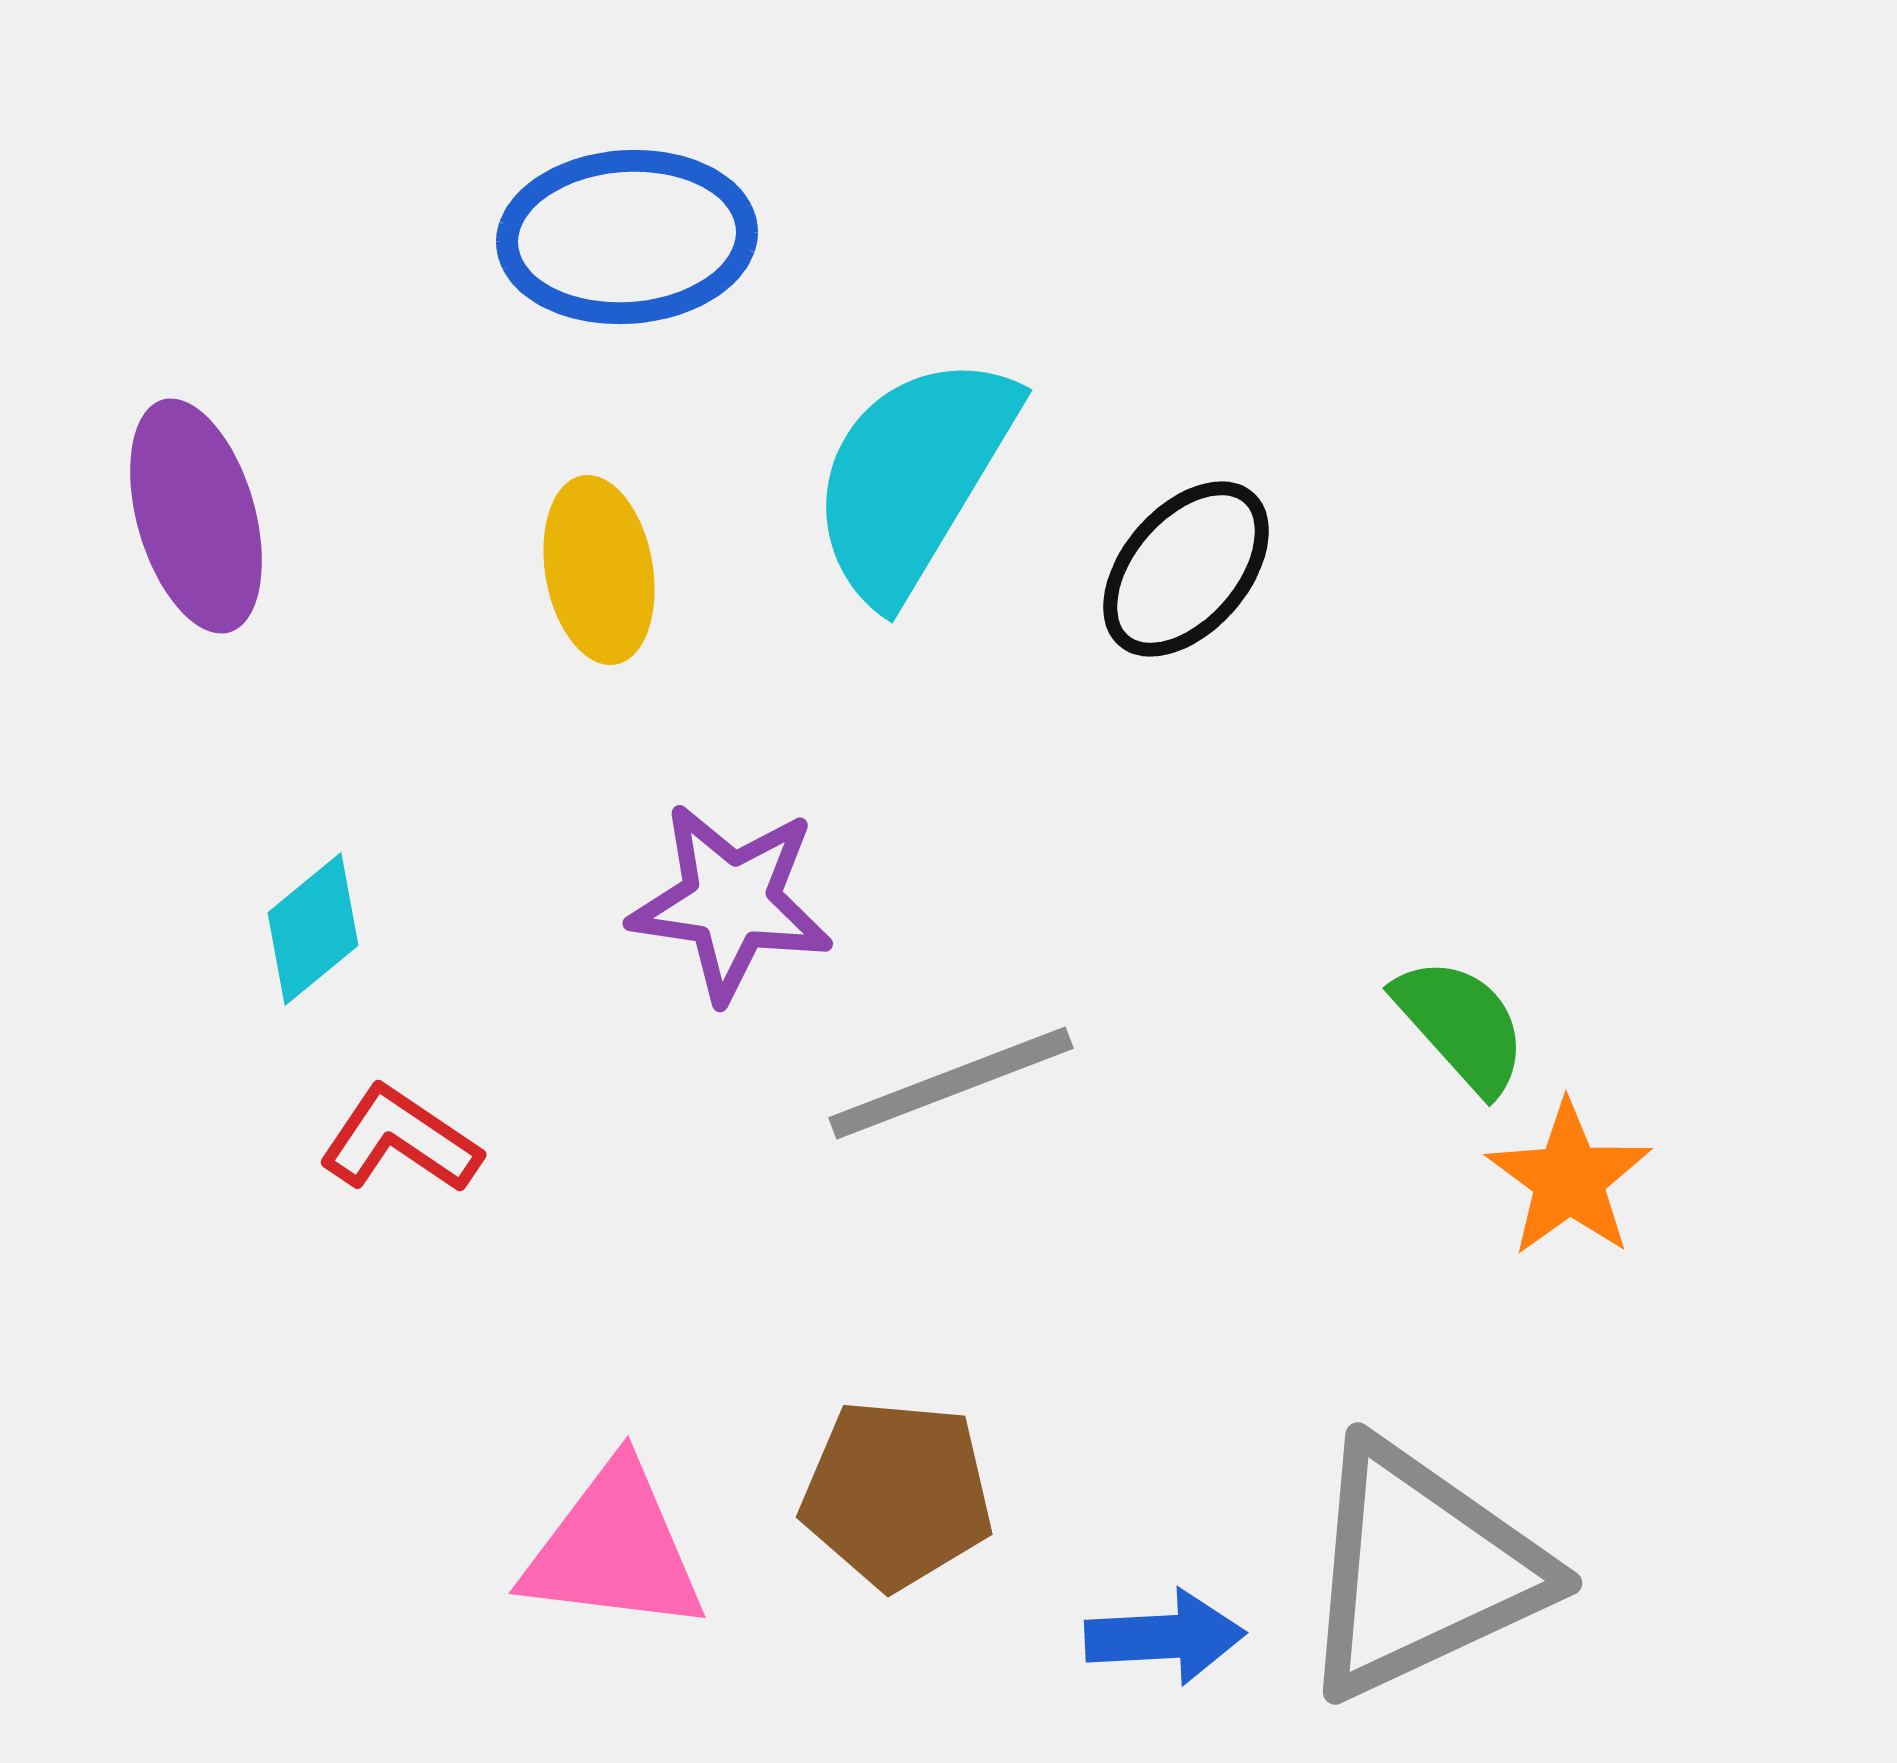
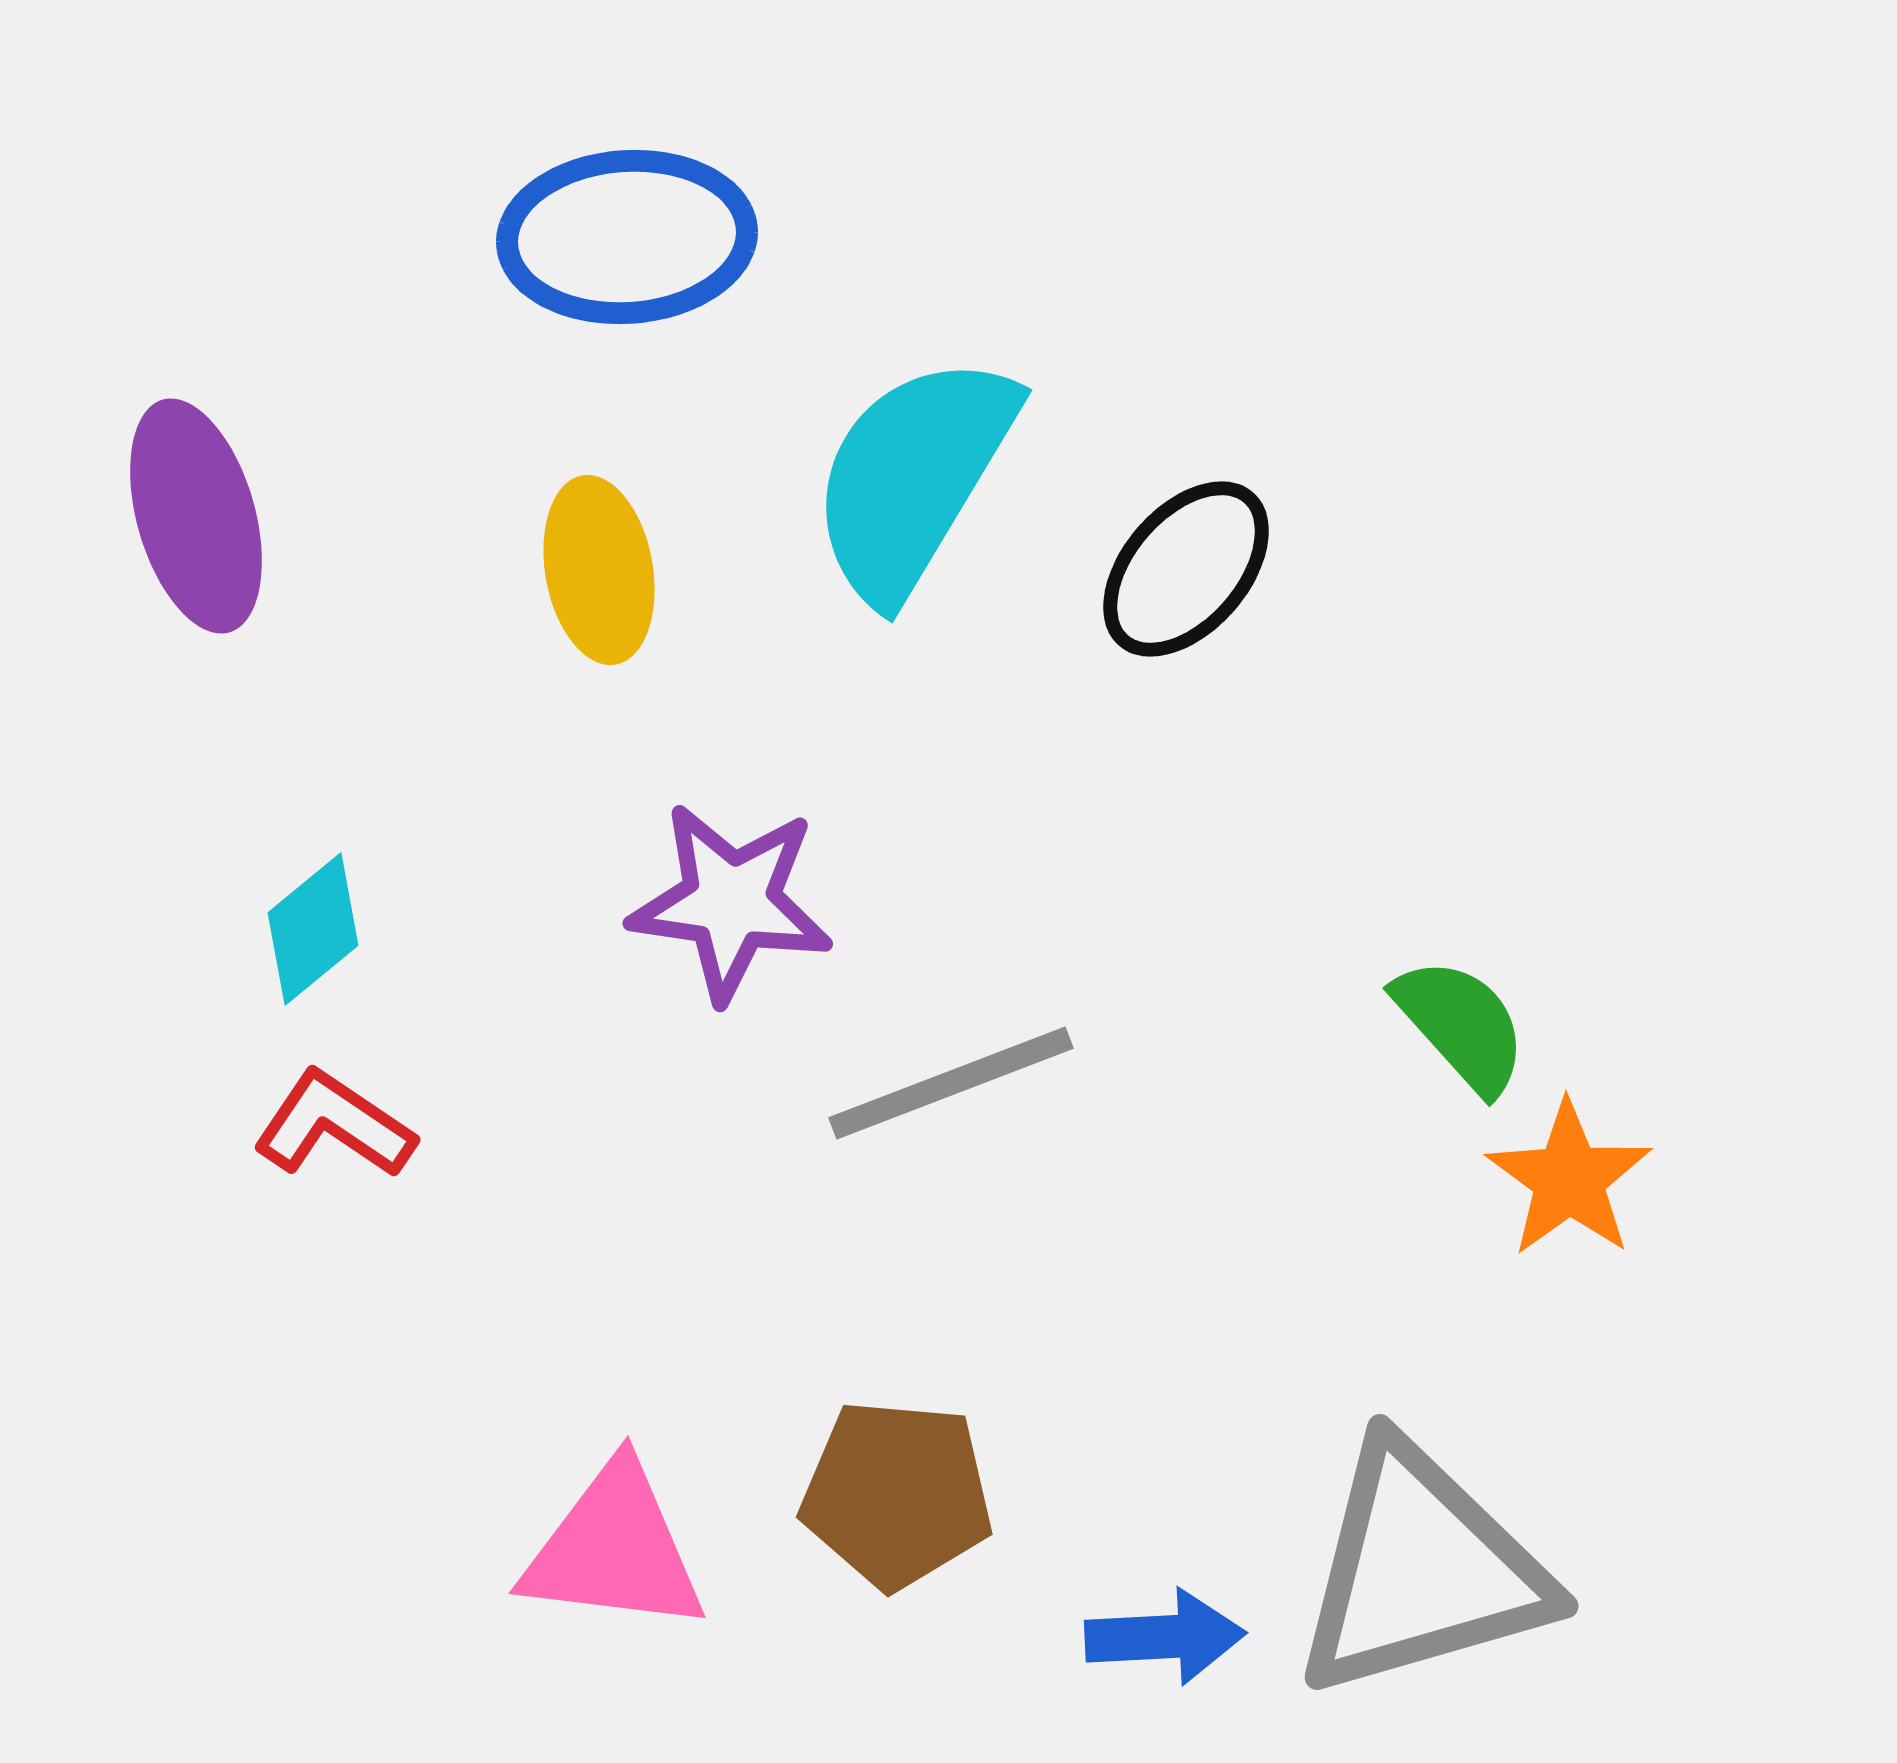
red L-shape: moved 66 px left, 15 px up
gray triangle: rotated 9 degrees clockwise
